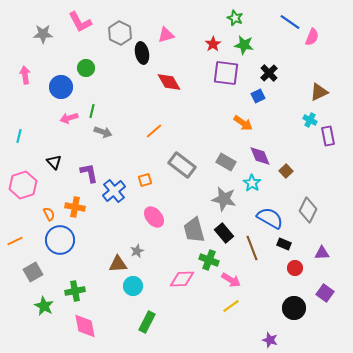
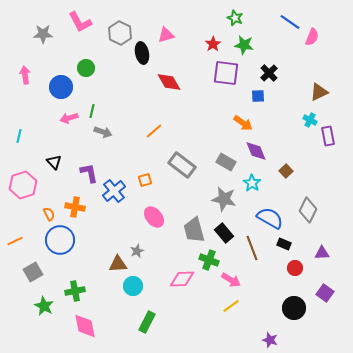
blue square at (258, 96): rotated 24 degrees clockwise
purple diamond at (260, 156): moved 4 px left, 5 px up
